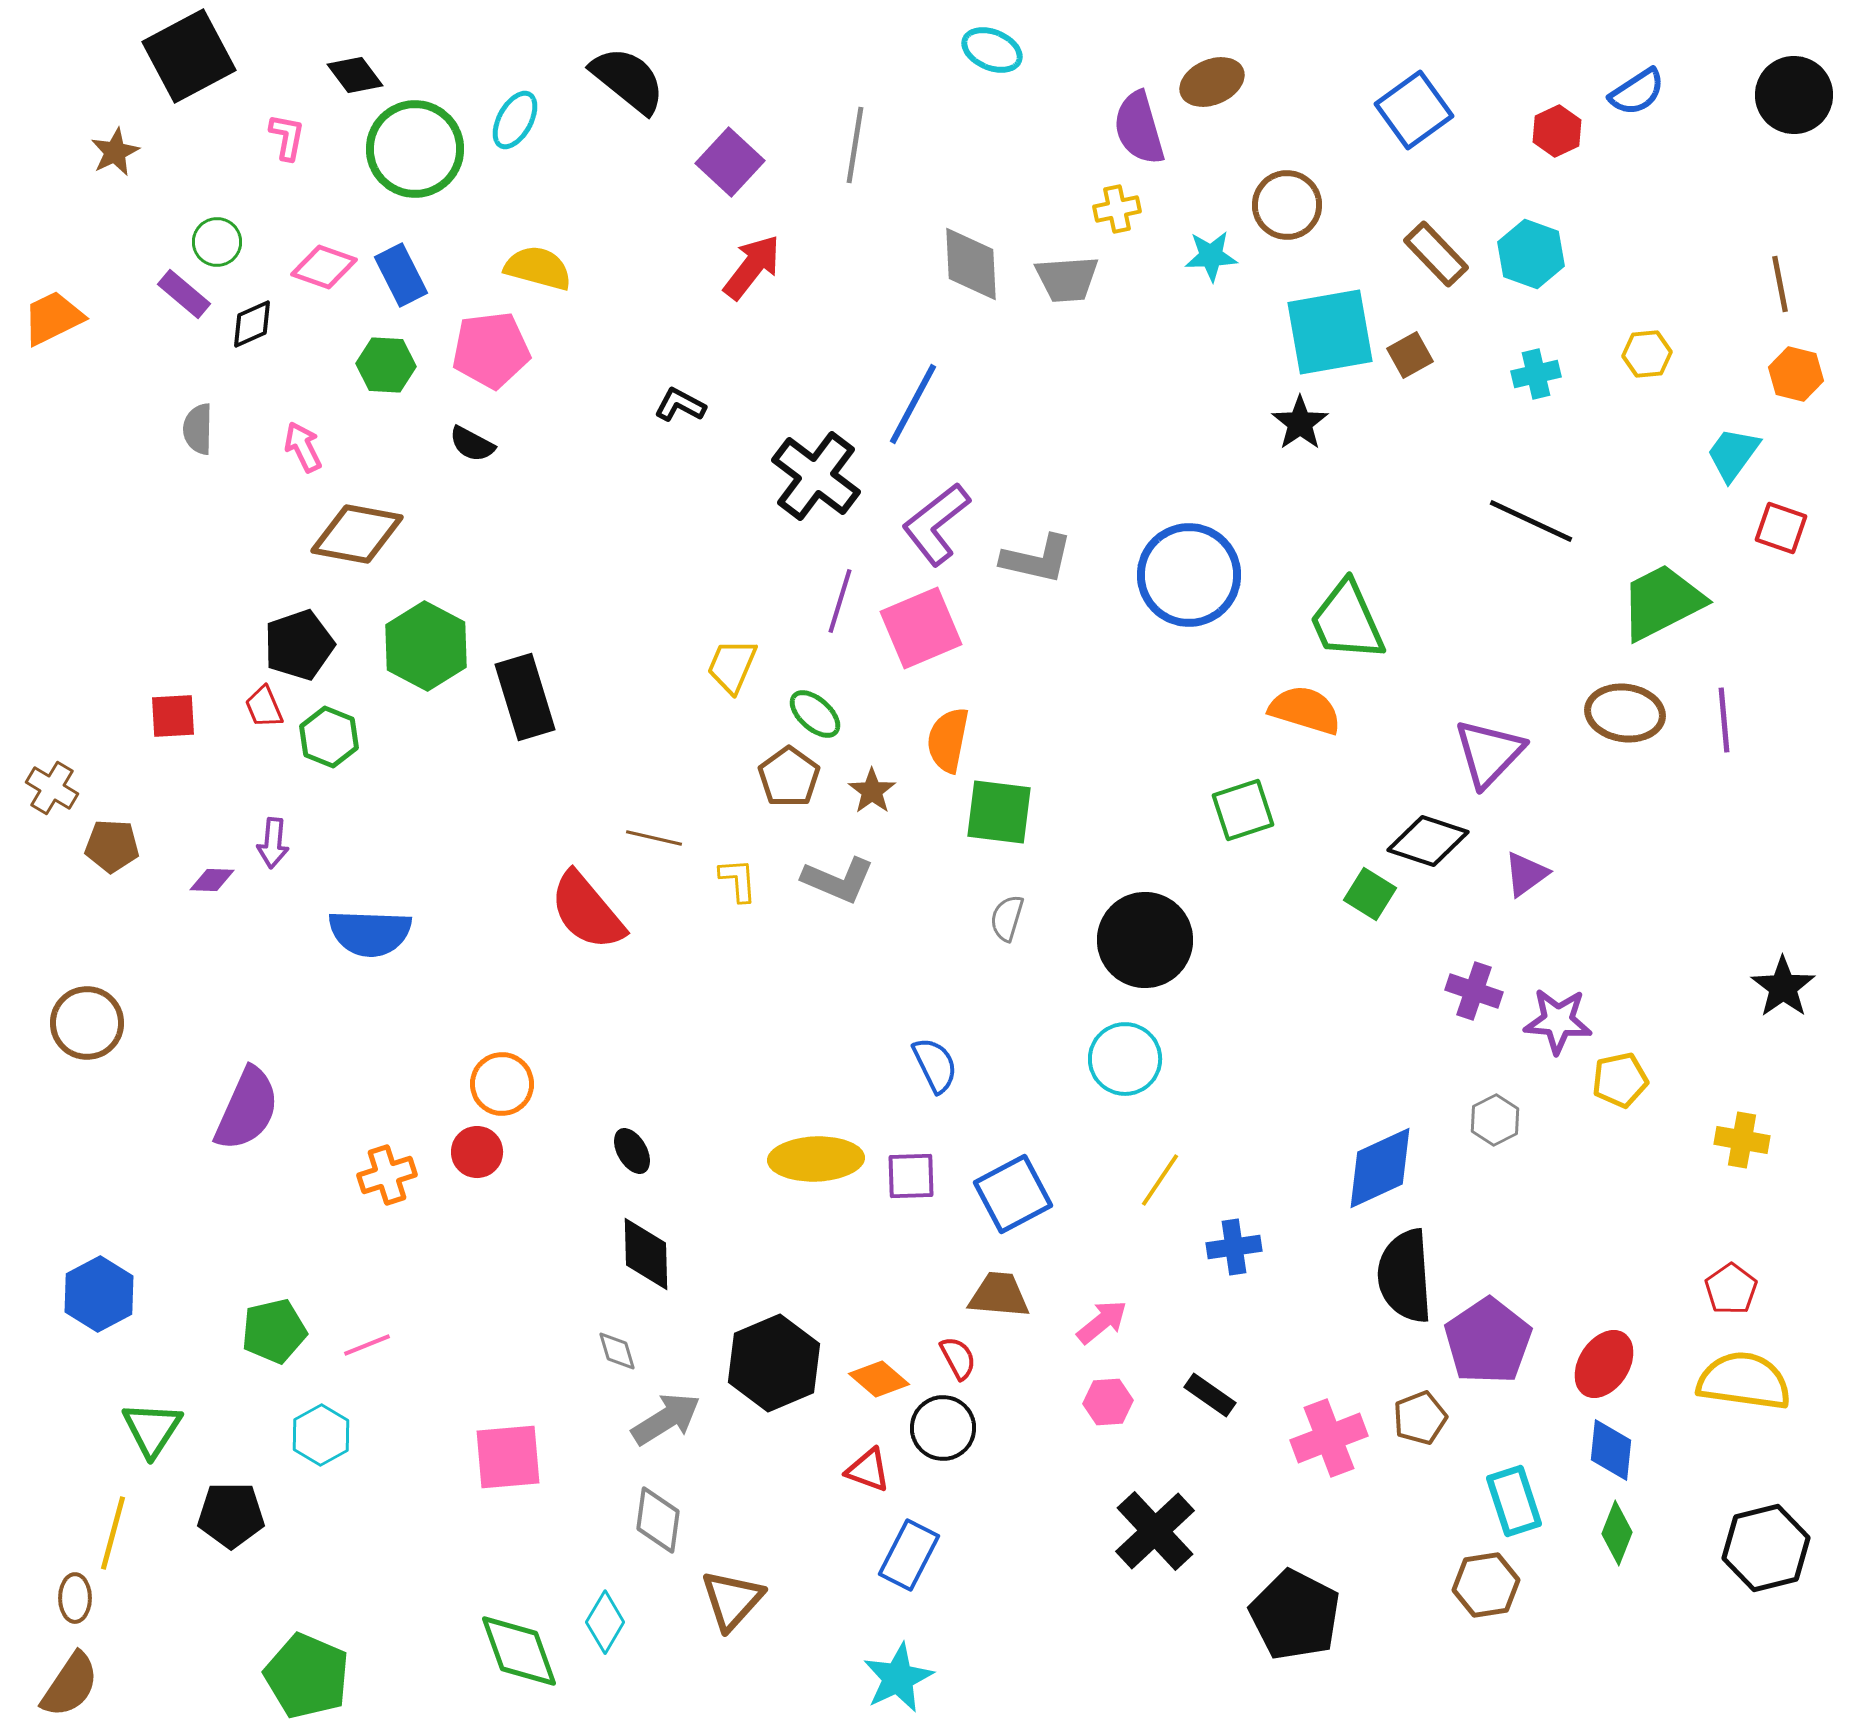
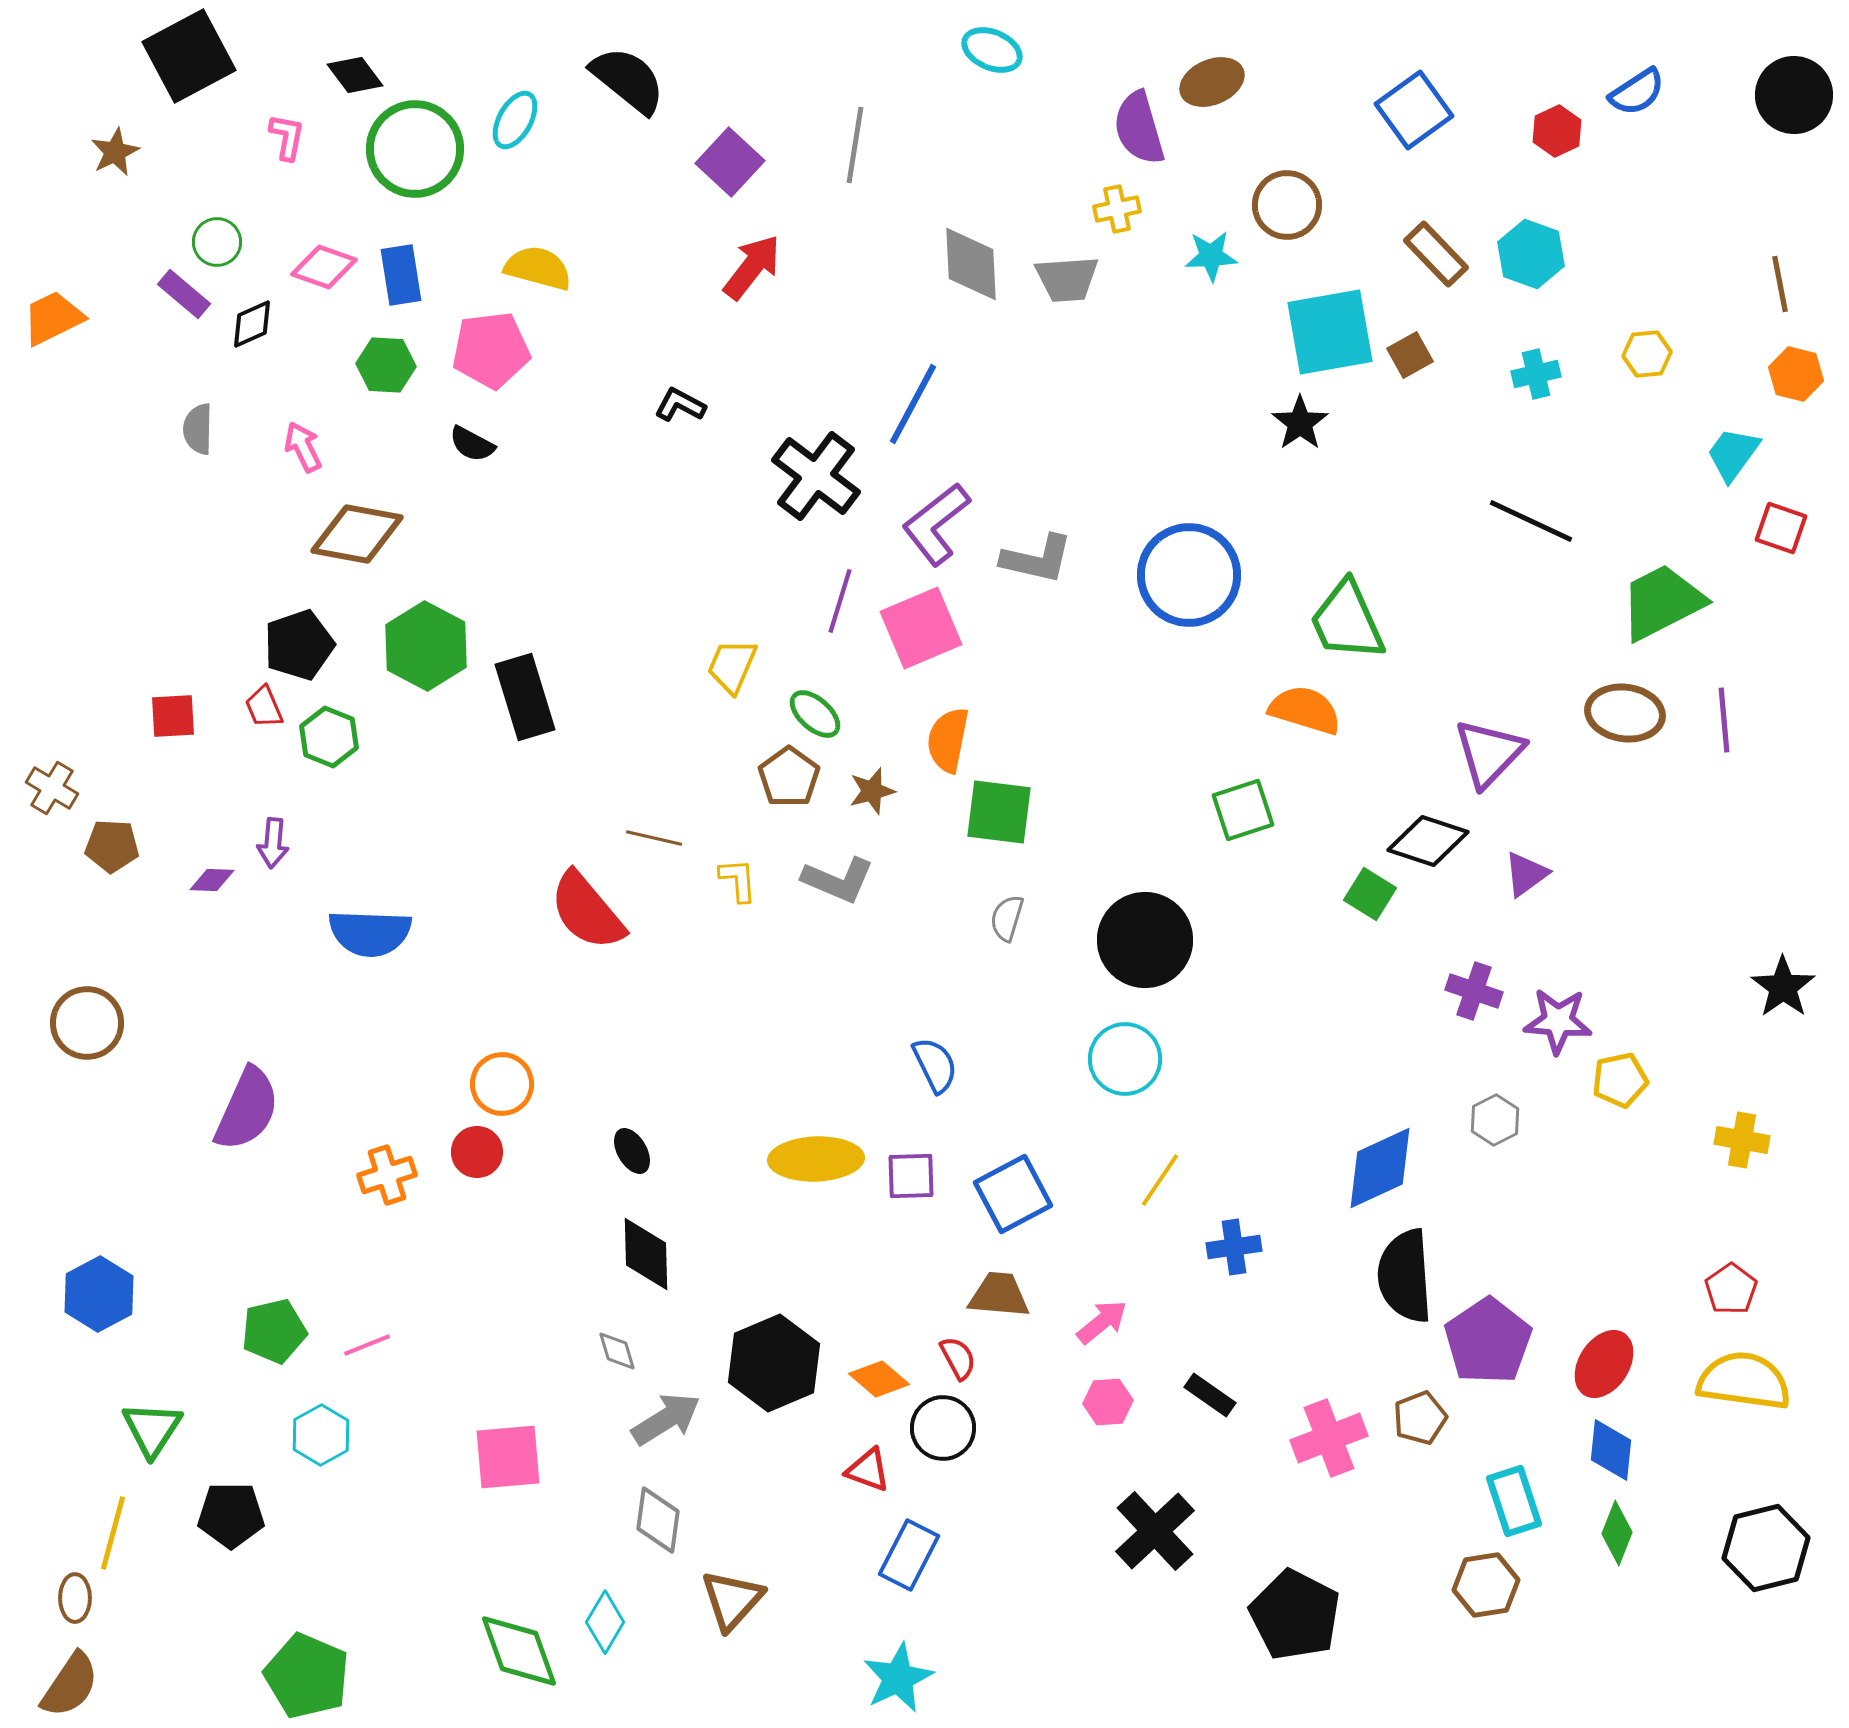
blue rectangle at (401, 275): rotated 18 degrees clockwise
brown star at (872, 791): rotated 21 degrees clockwise
